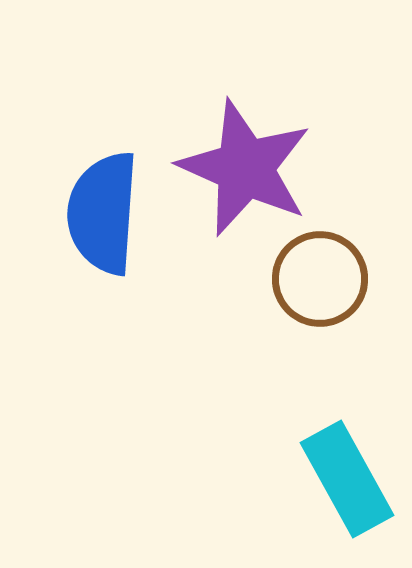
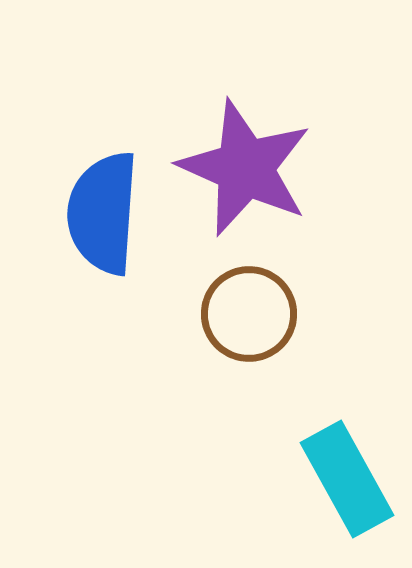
brown circle: moved 71 px left, 35 px down
